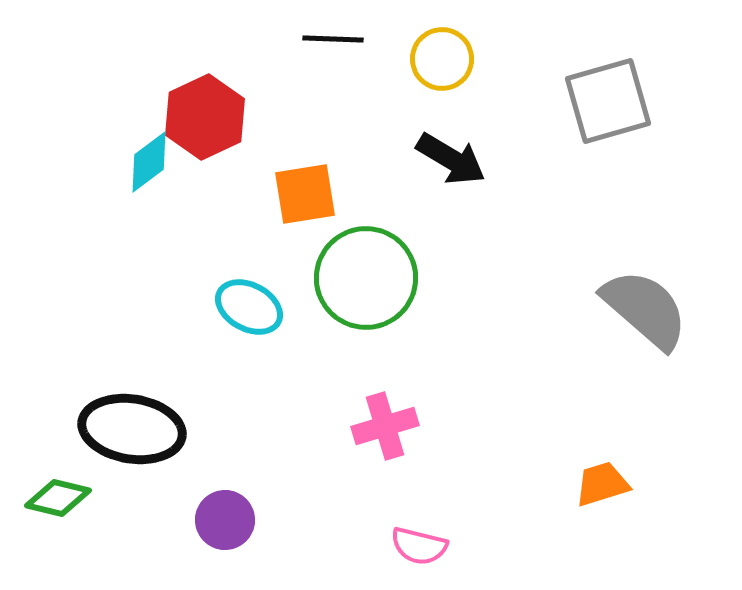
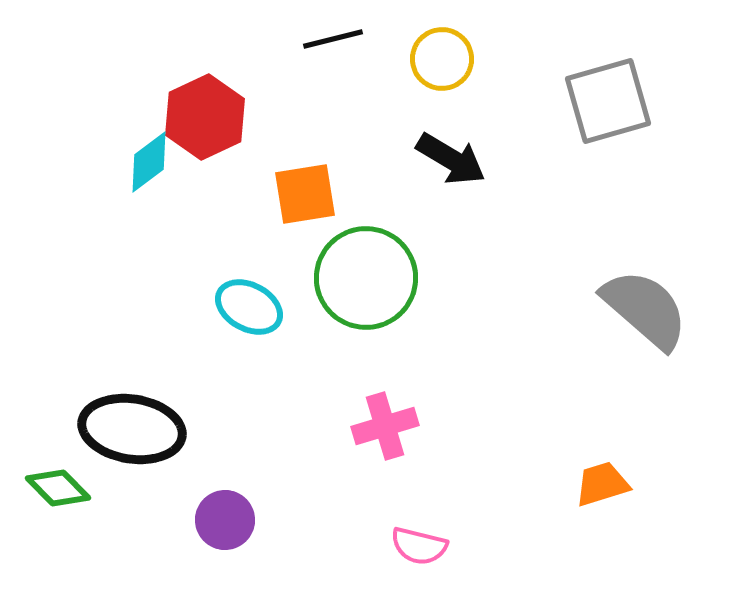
black line: rotated 16 degrees counterclockwise
green diamond: moved 10 px up; rotated 32 degrees clockwise
